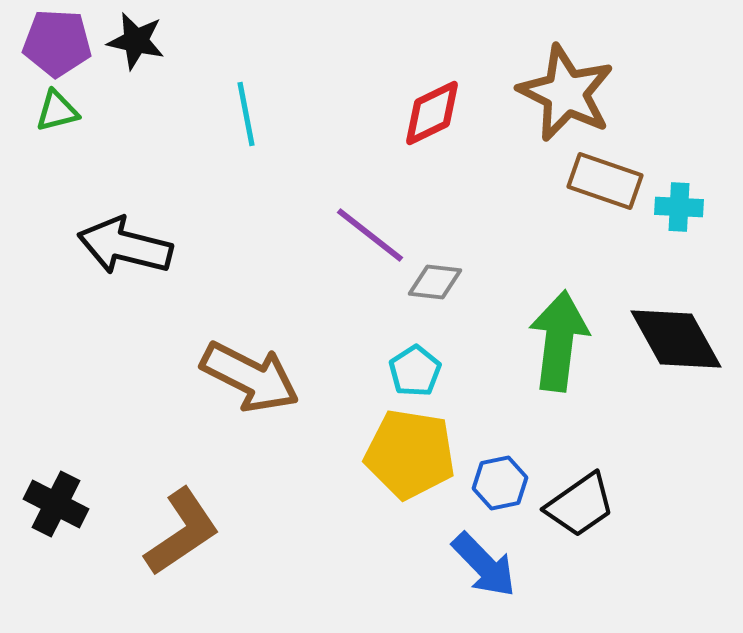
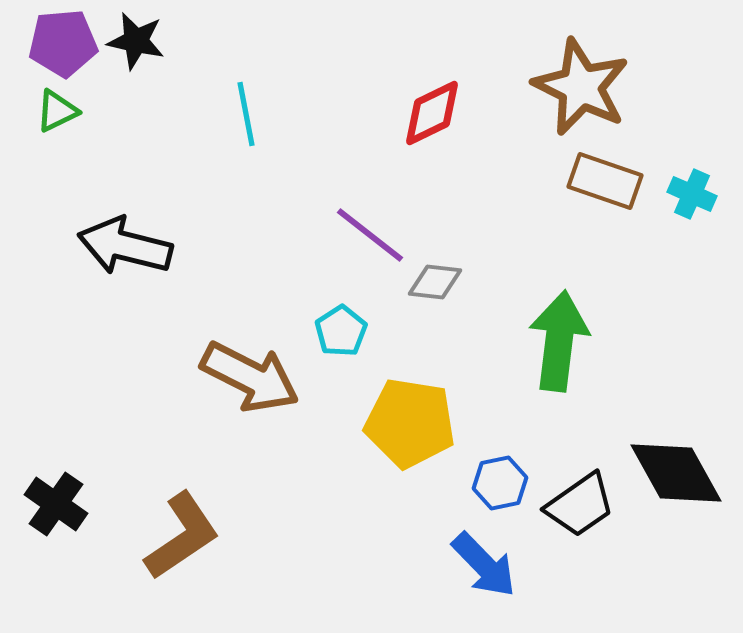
purple pentagon: moved 6 px right; rotated 8 degrees counterclockwise
brown star: moved 15 px right, 6 px up
green triangle: rotated 12 degrees counterclockwise
cyan cross: moved 13 px right, 13 px up; rotated 21 degrees clockwise
black diamond: moved 134 px down
cyan pentagon: moved 74 px left, 40 px up
yellow pentagon: moved 31 px up
black cross: rotated 8 degrees clockwise
brown L-shape: moved 4 px down
